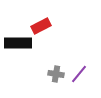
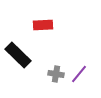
red rectangle: moved 2 px right, 1 px up; rotated 24 degrees clockwise
black rectangle: moved 12 px down; rotated 44 degrees clockwise
